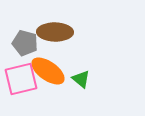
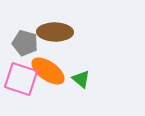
pink square: rotated 32 degrees clockwise
